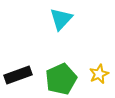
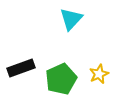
cyan triangle: moved 10 px right
black rectangle: moved 3 px right, 7 px up
